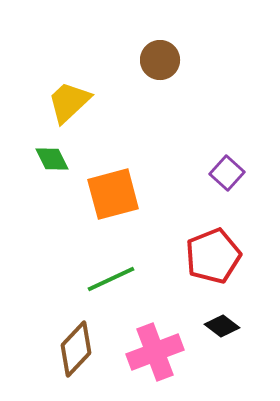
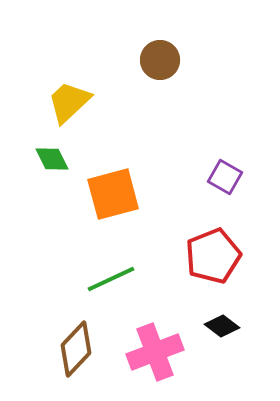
purple square: moved 2 px left, 4 px down; rotated 12 degrees counterclockwise
